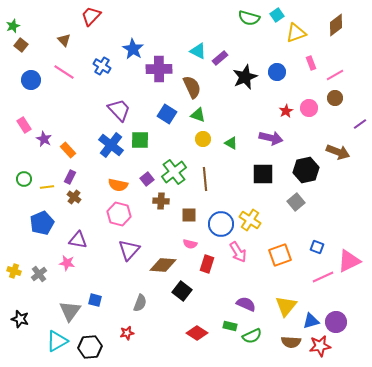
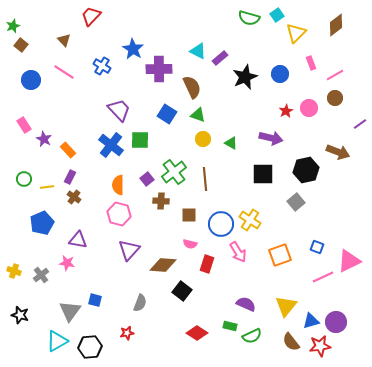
yellow triangle at (296, 33): rotated 25 degrees counterclockwise
blue circle at (277, 72): moved 3 px right, 2 px down
orange semicircle at (118, 185): rotated 78 degrees clockwise
gray cross at (39, 274): moved 2 px right, 1 px down
black star at (20, 319): moved 4 px up
brown semicircle at (291, 342): rotated 48 degrees clockwise
